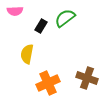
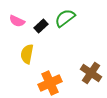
pink semicircle: moved 2 px right, 10 px down; rotated 28 degrees clockwise
black rectangle: rotated 16 degrees clockwise
brown cross: moved 4 px right, 5 px up; rotated 15 degrees clockwise
orange cross: moved 2 px right
